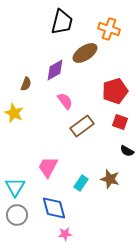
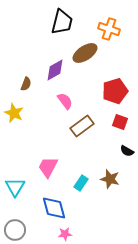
gray circle: moved 2 px left, 15 px down
